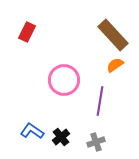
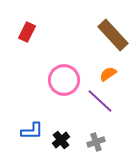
orange semicircle: moved 7 px left, 9 px down
purple line: rotated 56 degrees counterclockwise
blue L-shape: rotated 145 degrees clockwise
black cross: moved 3 px down
